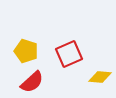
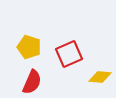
yellow pentagon: moved 3 px right, 4 px up
red semicircle: rotated 25 degrees counterclockwise
